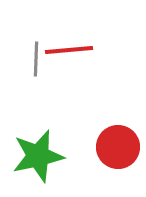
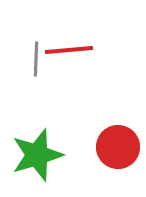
green star: moved 1 px left, 1 px up; rotated 4 degrees counterclockwise
